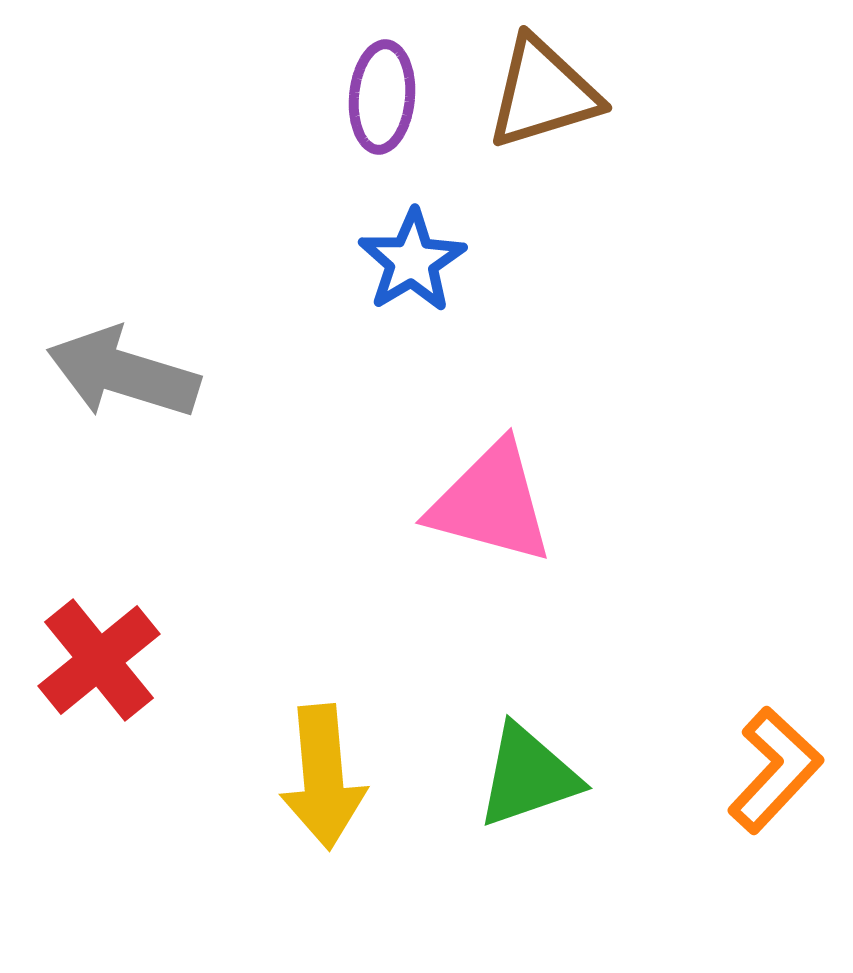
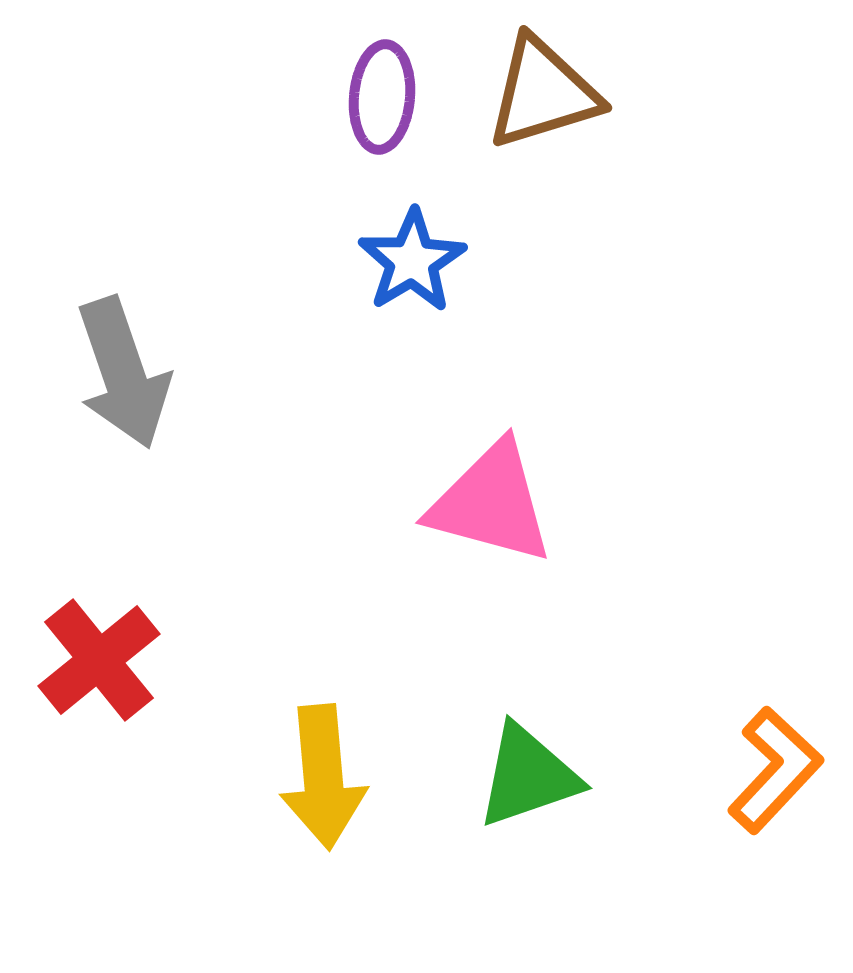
gray arrow: rotated 126 degrees counterclockwise
